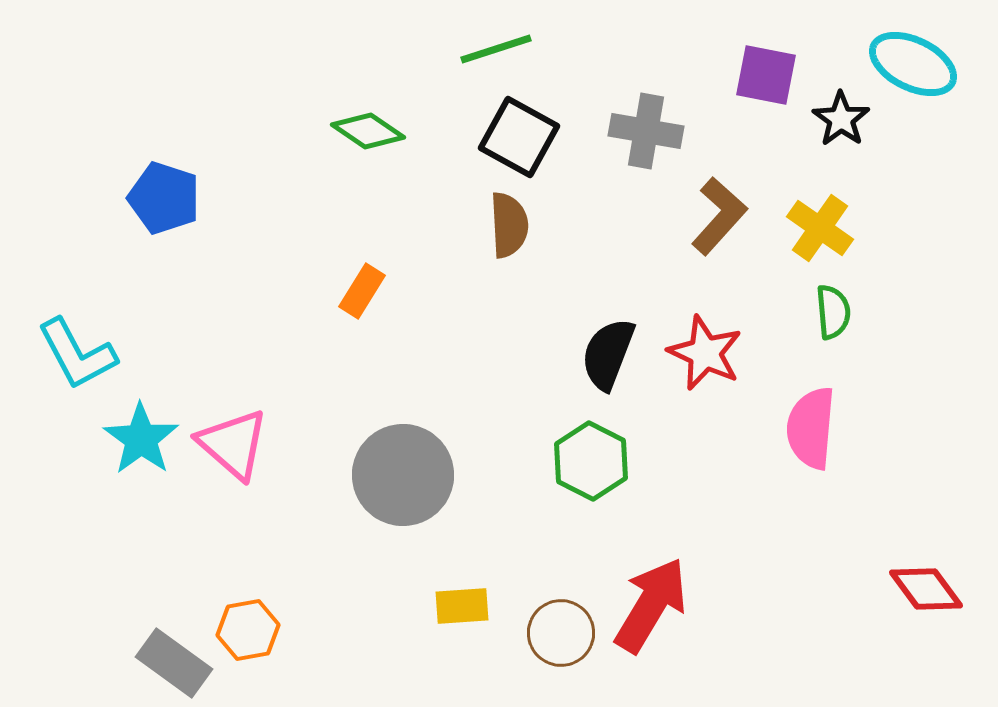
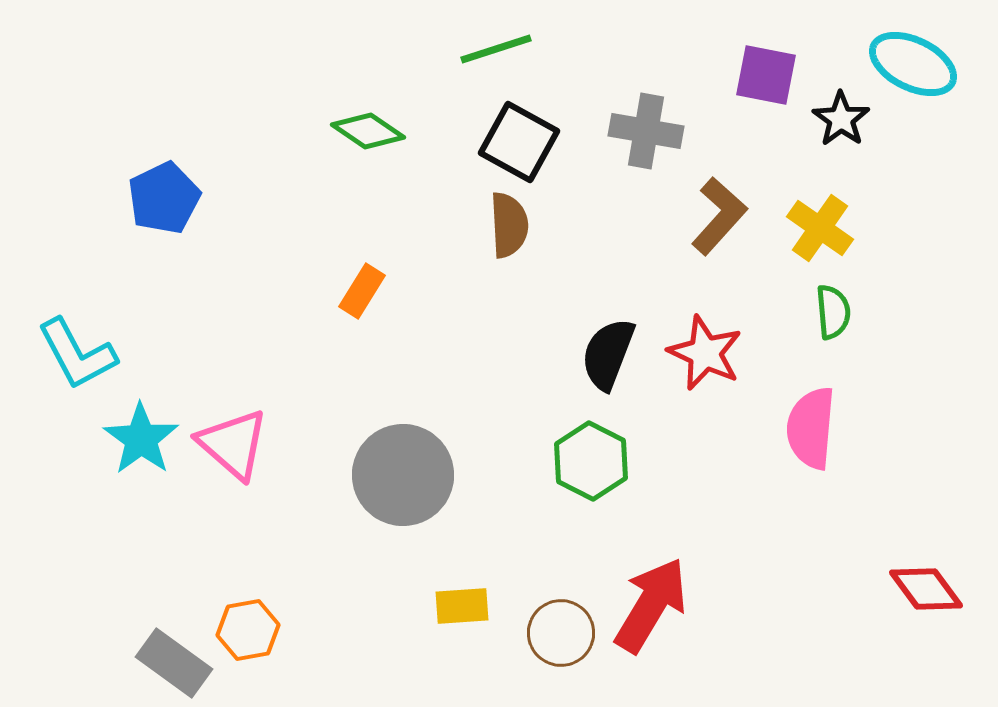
black square: moved 5 px down
blue pentagon: rotated 28 degrees clockwise
